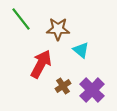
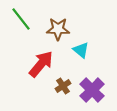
red arrow: rotated 12 degrees clockwise
